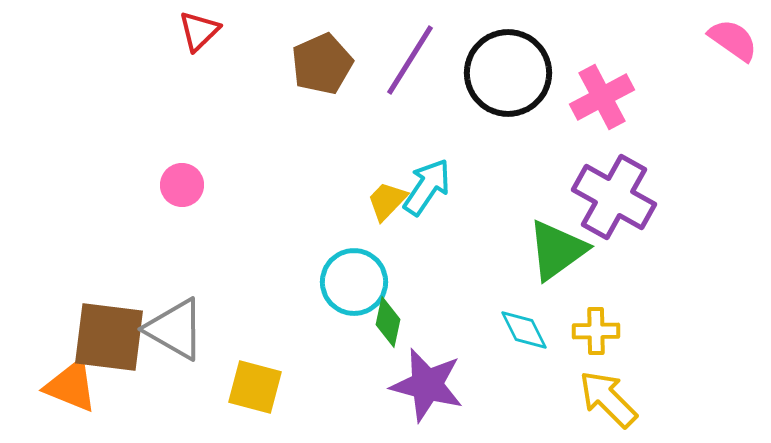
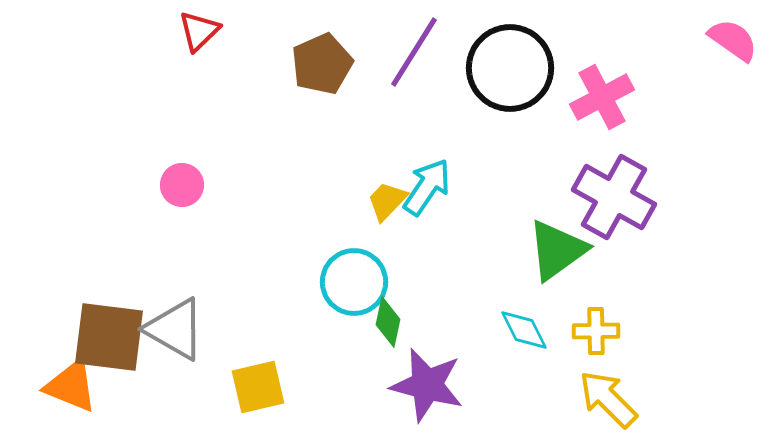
purple line: moved 4 px right, 8 px up
black circle: moved 2 px right, 5 px up
yellow square: moved 3 px right; rotated 28 degrees counterclockwise
